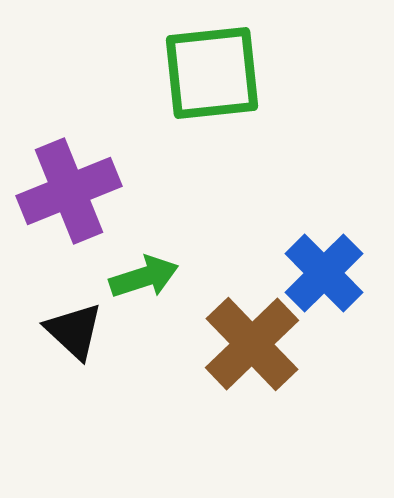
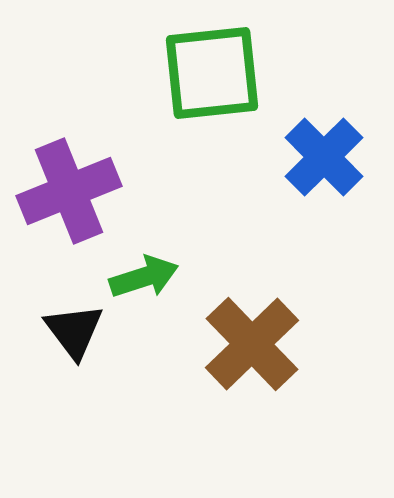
blue cross: moved 116 px up
black triangle: rotated 10 degrees clockwise
